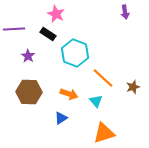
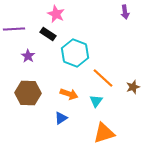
brown hexagon: moved 1 px left, 1 px down
cyan triangle: rotated 16 degrees clockwise
